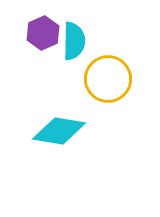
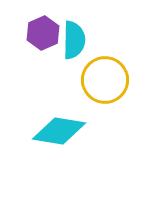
cyan semicircle: moved 1 px up
yellow circle: moved 3 px left, 1 px down
